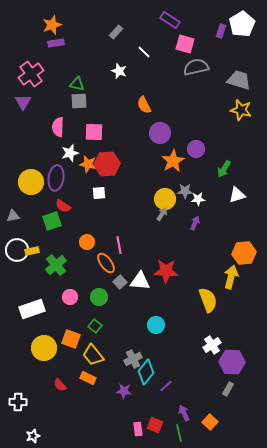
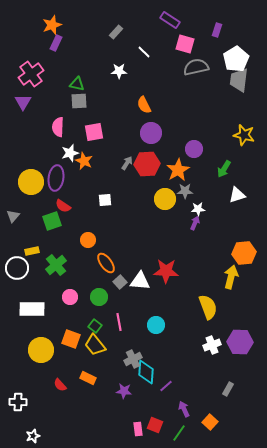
white pentagon at (242, 24): moved 6 px left, 35 px down
purple rectangle at (221, 31): moved 4 px left, 1 px up
purple rectangle at (56, 43): rotated 56 degrees counterclockwise
white star at (119, 71): rotated 21 degrees counterclockwise
gray trapezoid at (239, 80): rotated 100 degrees counterclockwise
yellow star at (241, 110): moved 3 px right, 25 px down
pink square at (94, 132): rotated 12 degrees counterclockwise
purple circle at (160, 133): moved 9 px left
purple circle at (196, 149): moved 2 px left
orange star at (173, 161): moved 5 px right, 9 px down
orange star at (88, 164): moved 4 px left, 3 px up; rotated 12 degrees clockwise
red hexagon at (107, 164): moved 40 px right
white square at (99, 193): moved 6 px right, 7 px down
white star at (198, 199): moved 10 px down
gray arrow at (162, 214): moved 35 px left, 51 px up
gray triangle at (13, 216): rotated 40 degrees counterclockwise
orange circle at (87, 242): moved 1 px right, 2 px up
pink line at (119, 245): moved 77 px down
white circle at (17, 250): moved 18 px down
yellow semicircle at (208, 300): moved 7 px down
white rectangle at (32, 309): rotated 20 degrees clockwise
white cross at (212, 345): rotated 12 degrees clockwise
yellow circle at (44, 348): moved 3 px left, 2 px down
yellow trapezoid at (93, 355): moved 2 px right, 10 px up
purple hexagon at (232, 362): moved 8 px right, 20 px up
cyan diamond at (146, 372): rotated 35 degrees counterclockwise
purple arrow at (184, 413): moved 4 px up
green line at (179, 433): rotated 48 degrees clockwise
